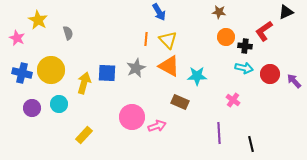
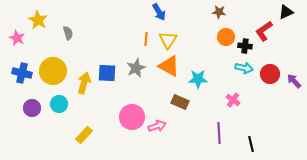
yellow triangle: rotated 18 degrees clockwise
yellow circle: moved 2 px right, 1 px down
cyan star: moved 1 px right, 3 px down
